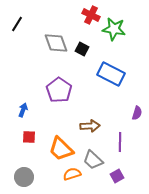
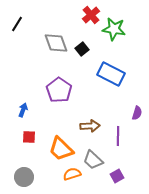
red cross: rotated 24 degrees clockwise
black square: rotated 24 degrees clockwise
purple line: moved 2 px left, 6 px up
